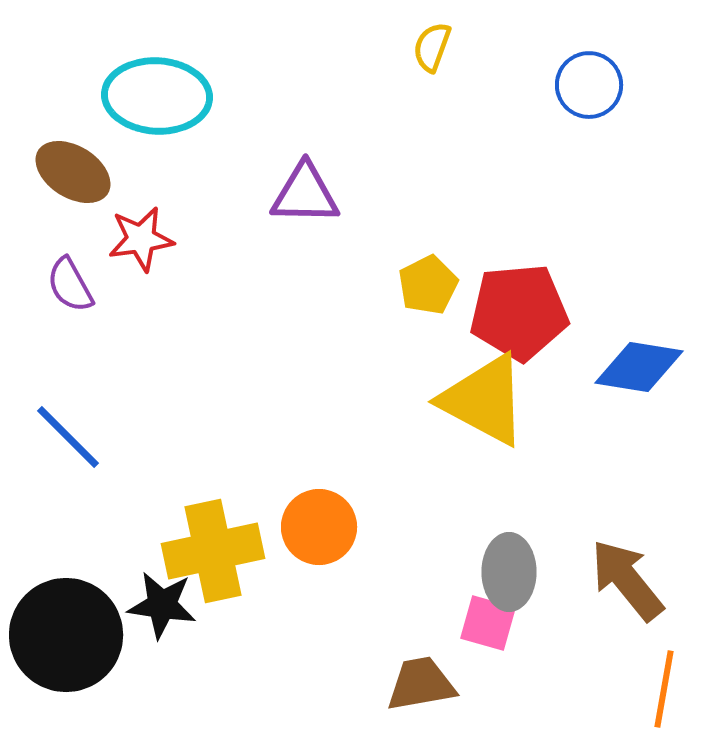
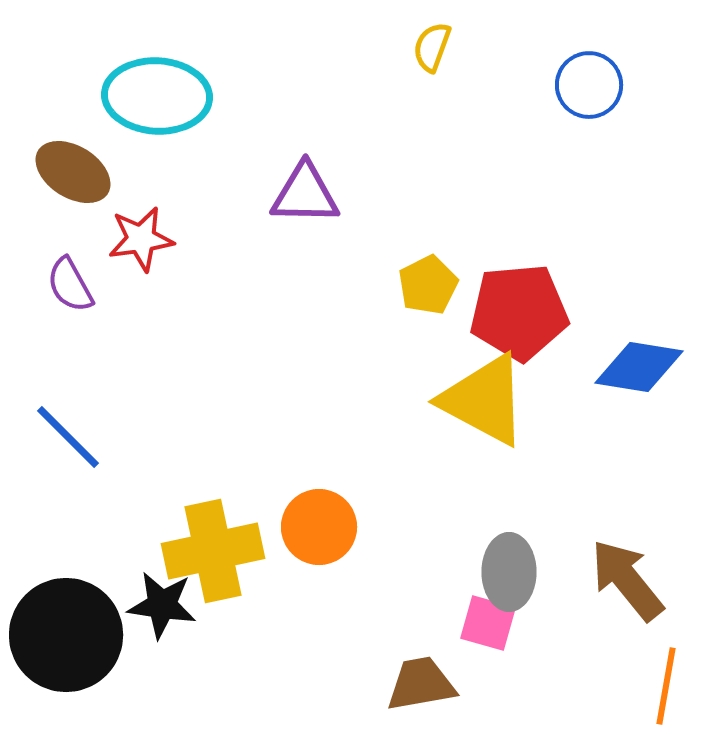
orange line: moved 2 px right, 3 px up
